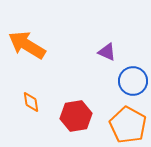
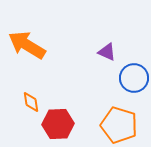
blue circle: moved 1 px right, 3 px up
red hexagon: moved 18 px left, 8 px down; rotated 8 degrees clockwise
orange pentagon: moved 9 px left; rotated 12 degrees counterclockwise
